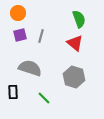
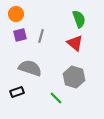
orange circle: moved 2 px left, 1 px down
black rectangle: moved 4 px right; rotated 72 degrees clockwise
green line: moved 12 px right
